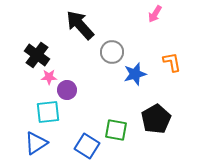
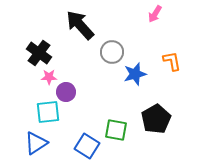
black cross: moved 2 px right, 2 px up
orange L-shape: moved 1 px up
purple circle: moved 1 px left, 2 px down
